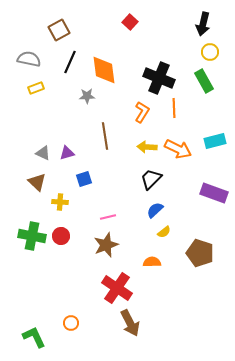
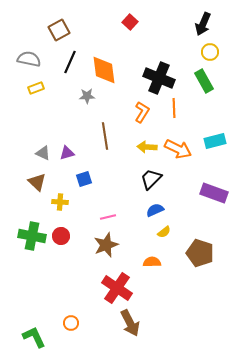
black arrow: rotated 10 degrees clockwise
blue semicircle: rotated 18 degrees clockwise
